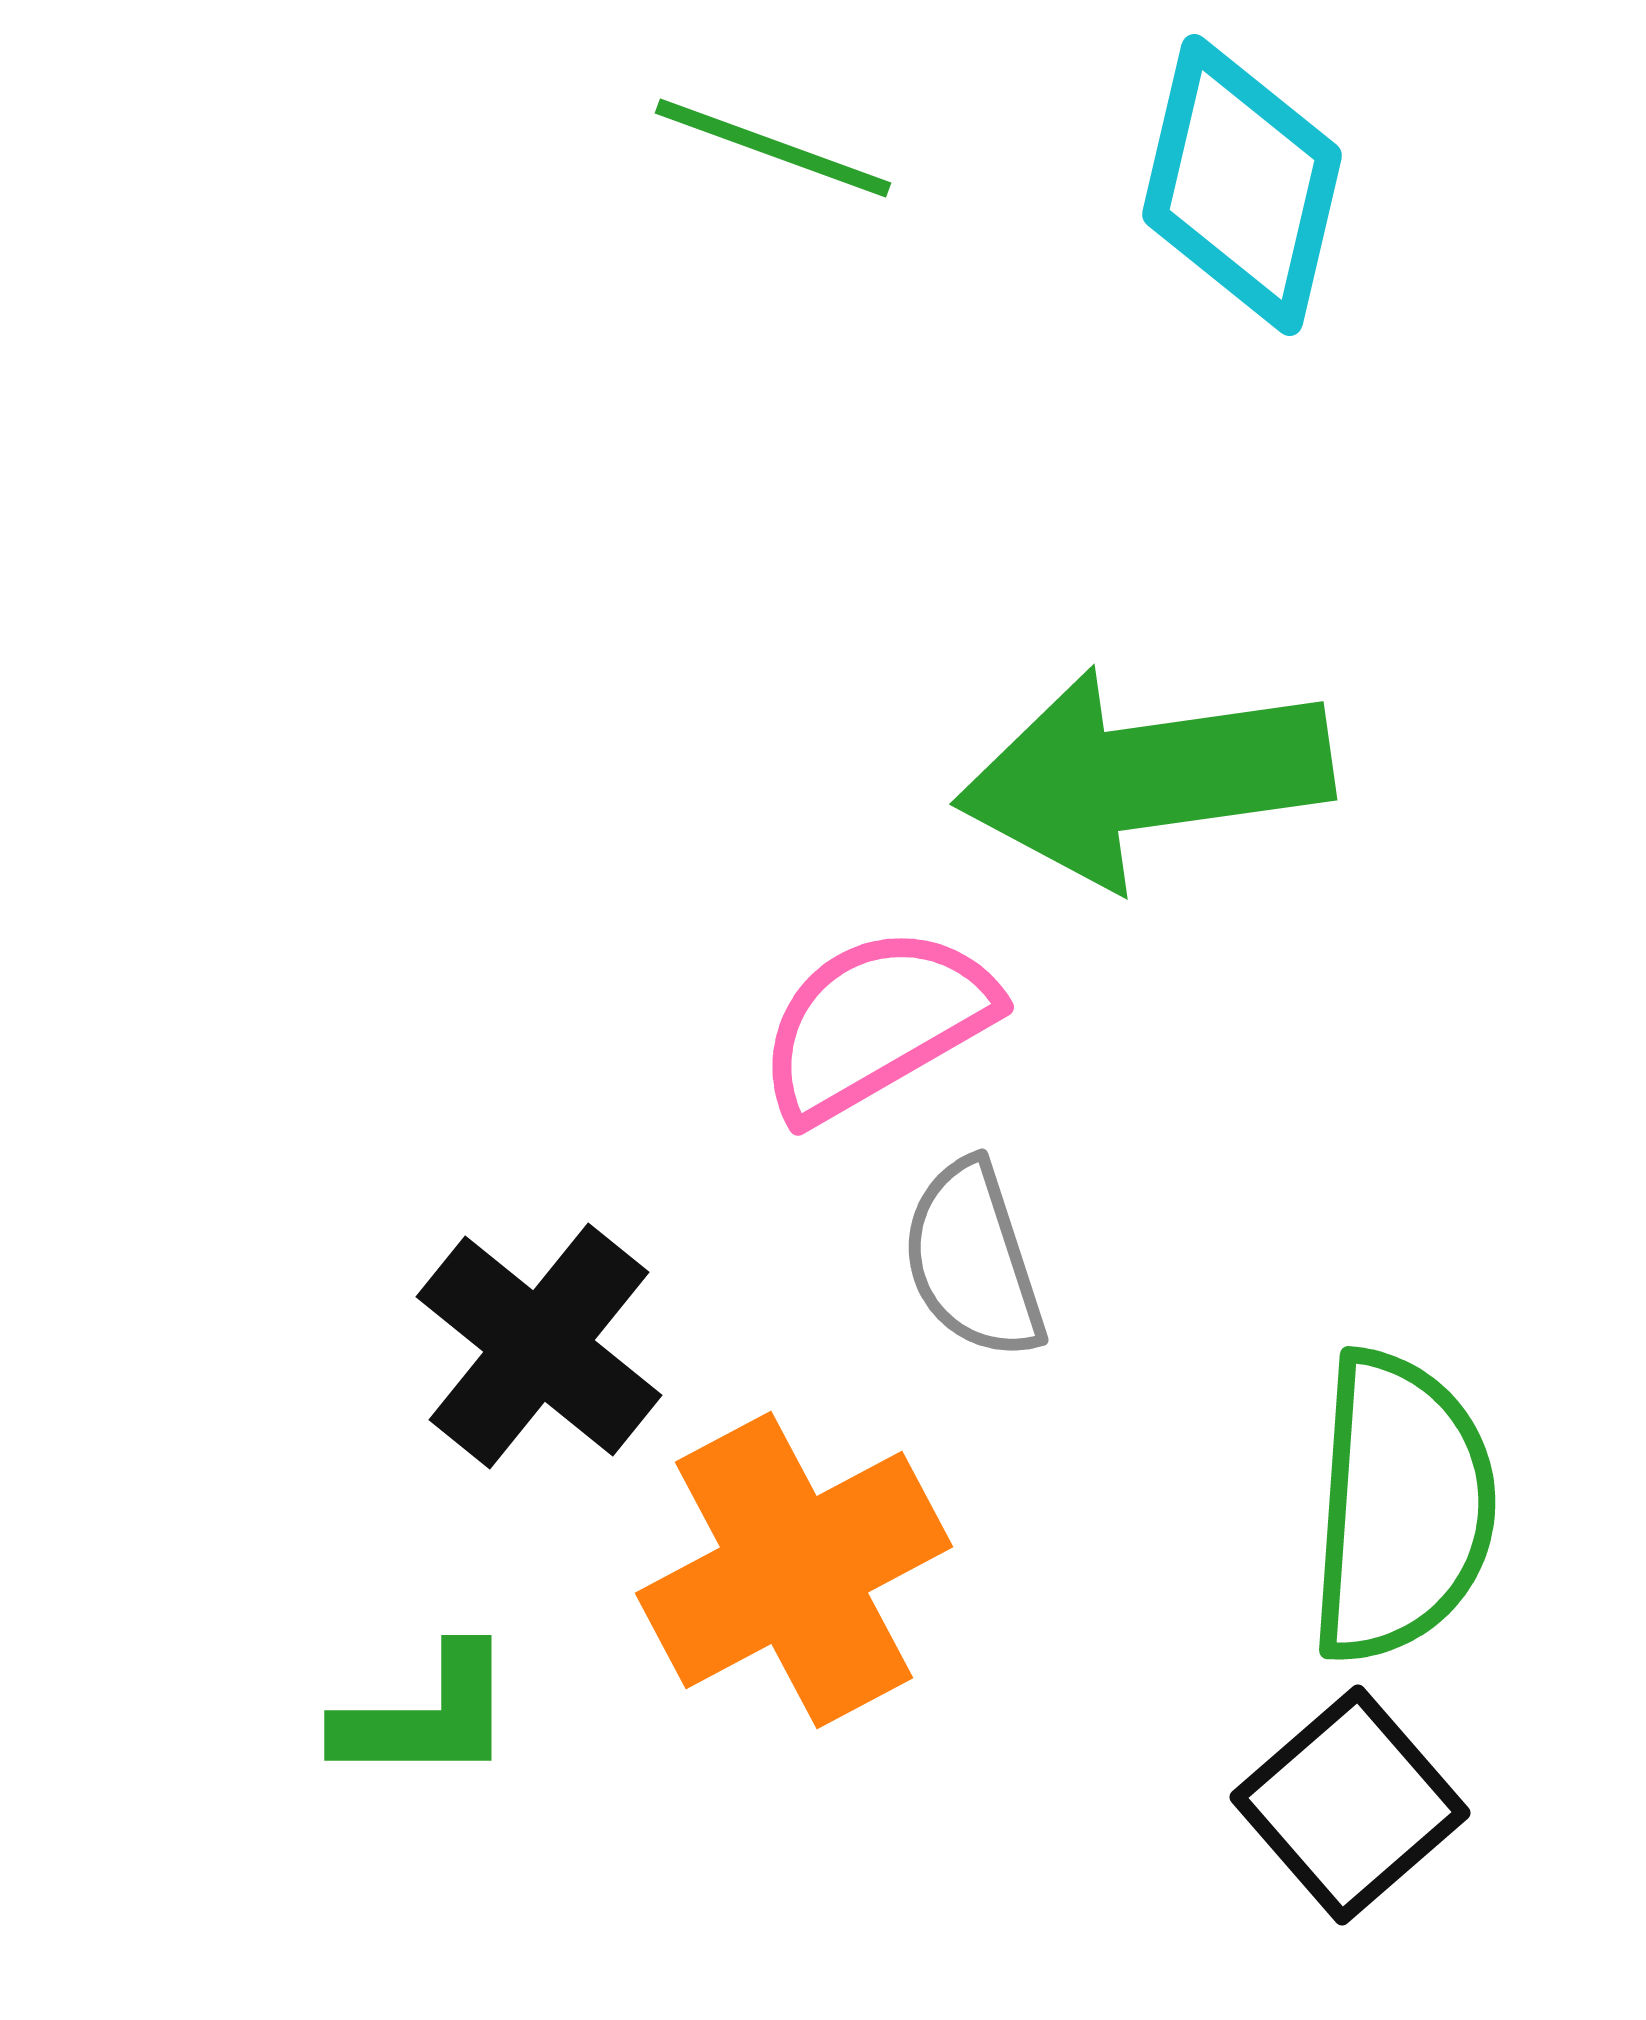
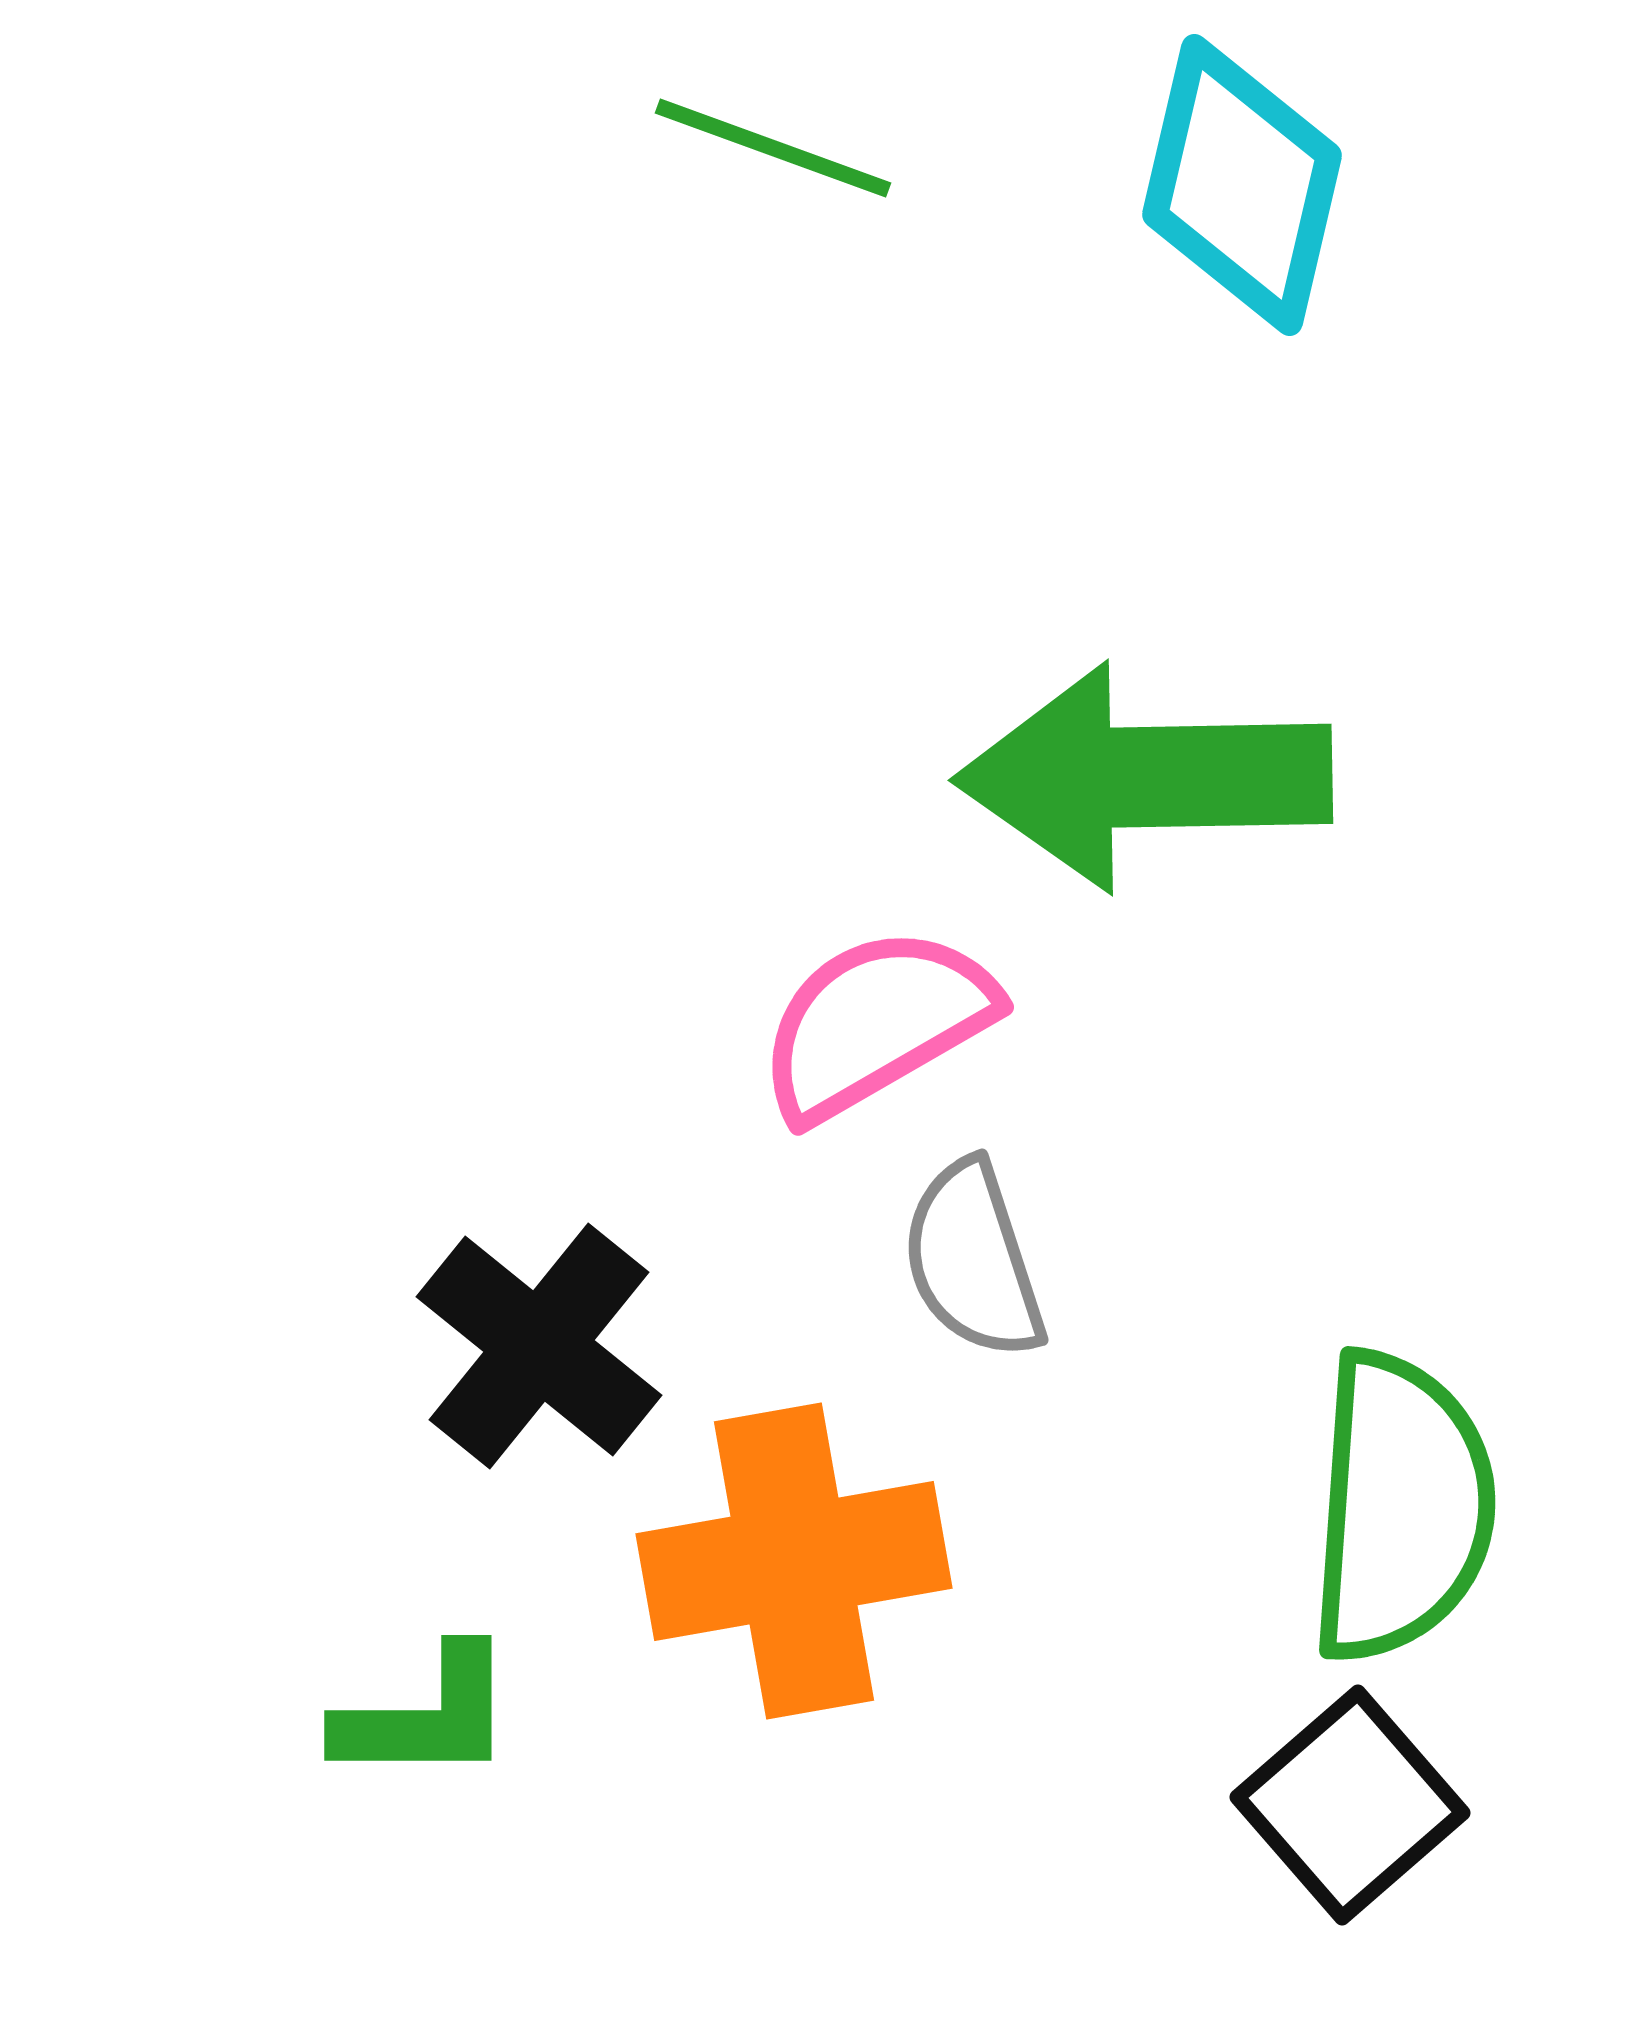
green arrow: rotated 7 degrees clockwise
orange cross: moved 9 px up; rotated 18 degrees clockwise
